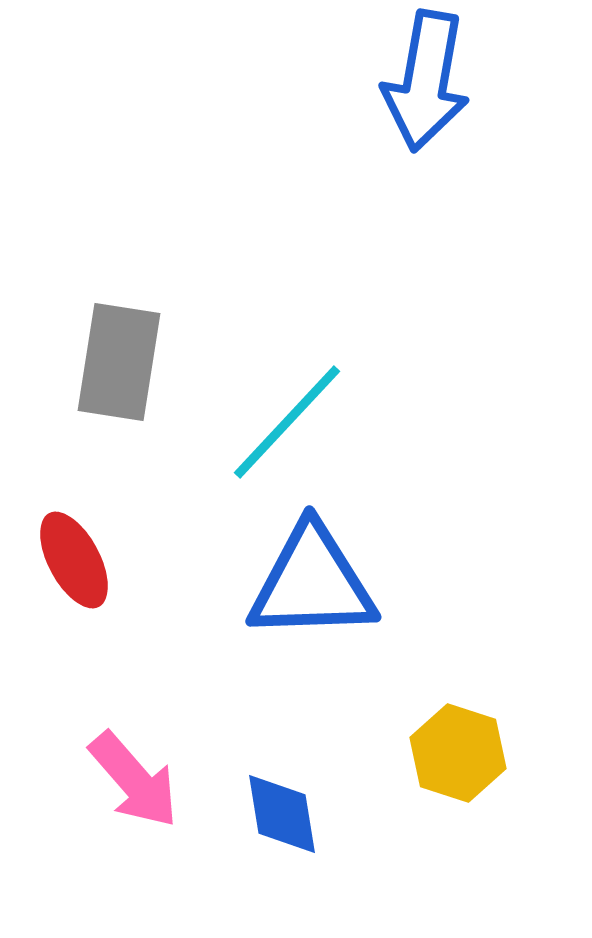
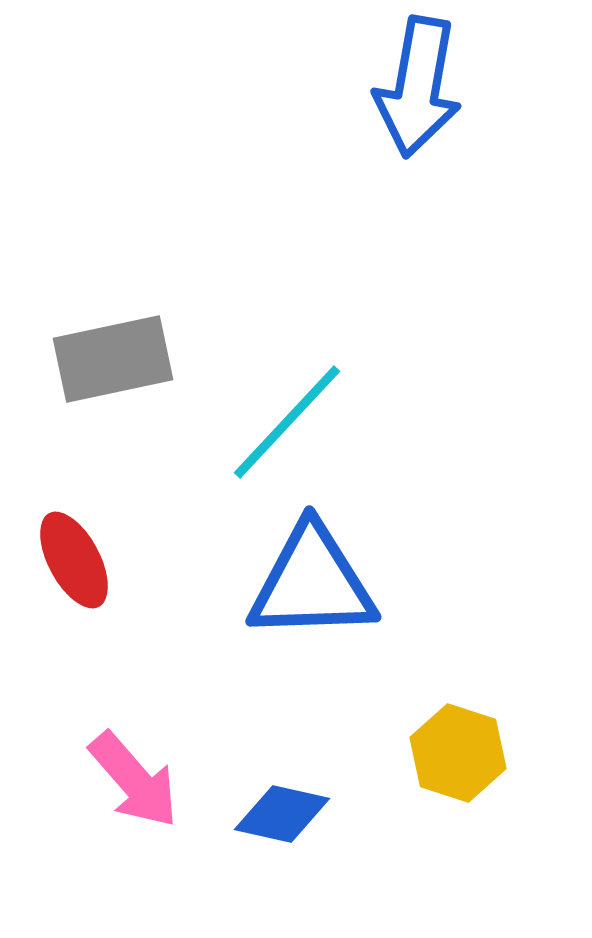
blue arrow: moved 8 px left, 6 px down
gray rectangle: moved 6 px left, 3 px up; rotated 69 degrees clockwise
blue diamond: rotated 68 degrees counterclockwise
